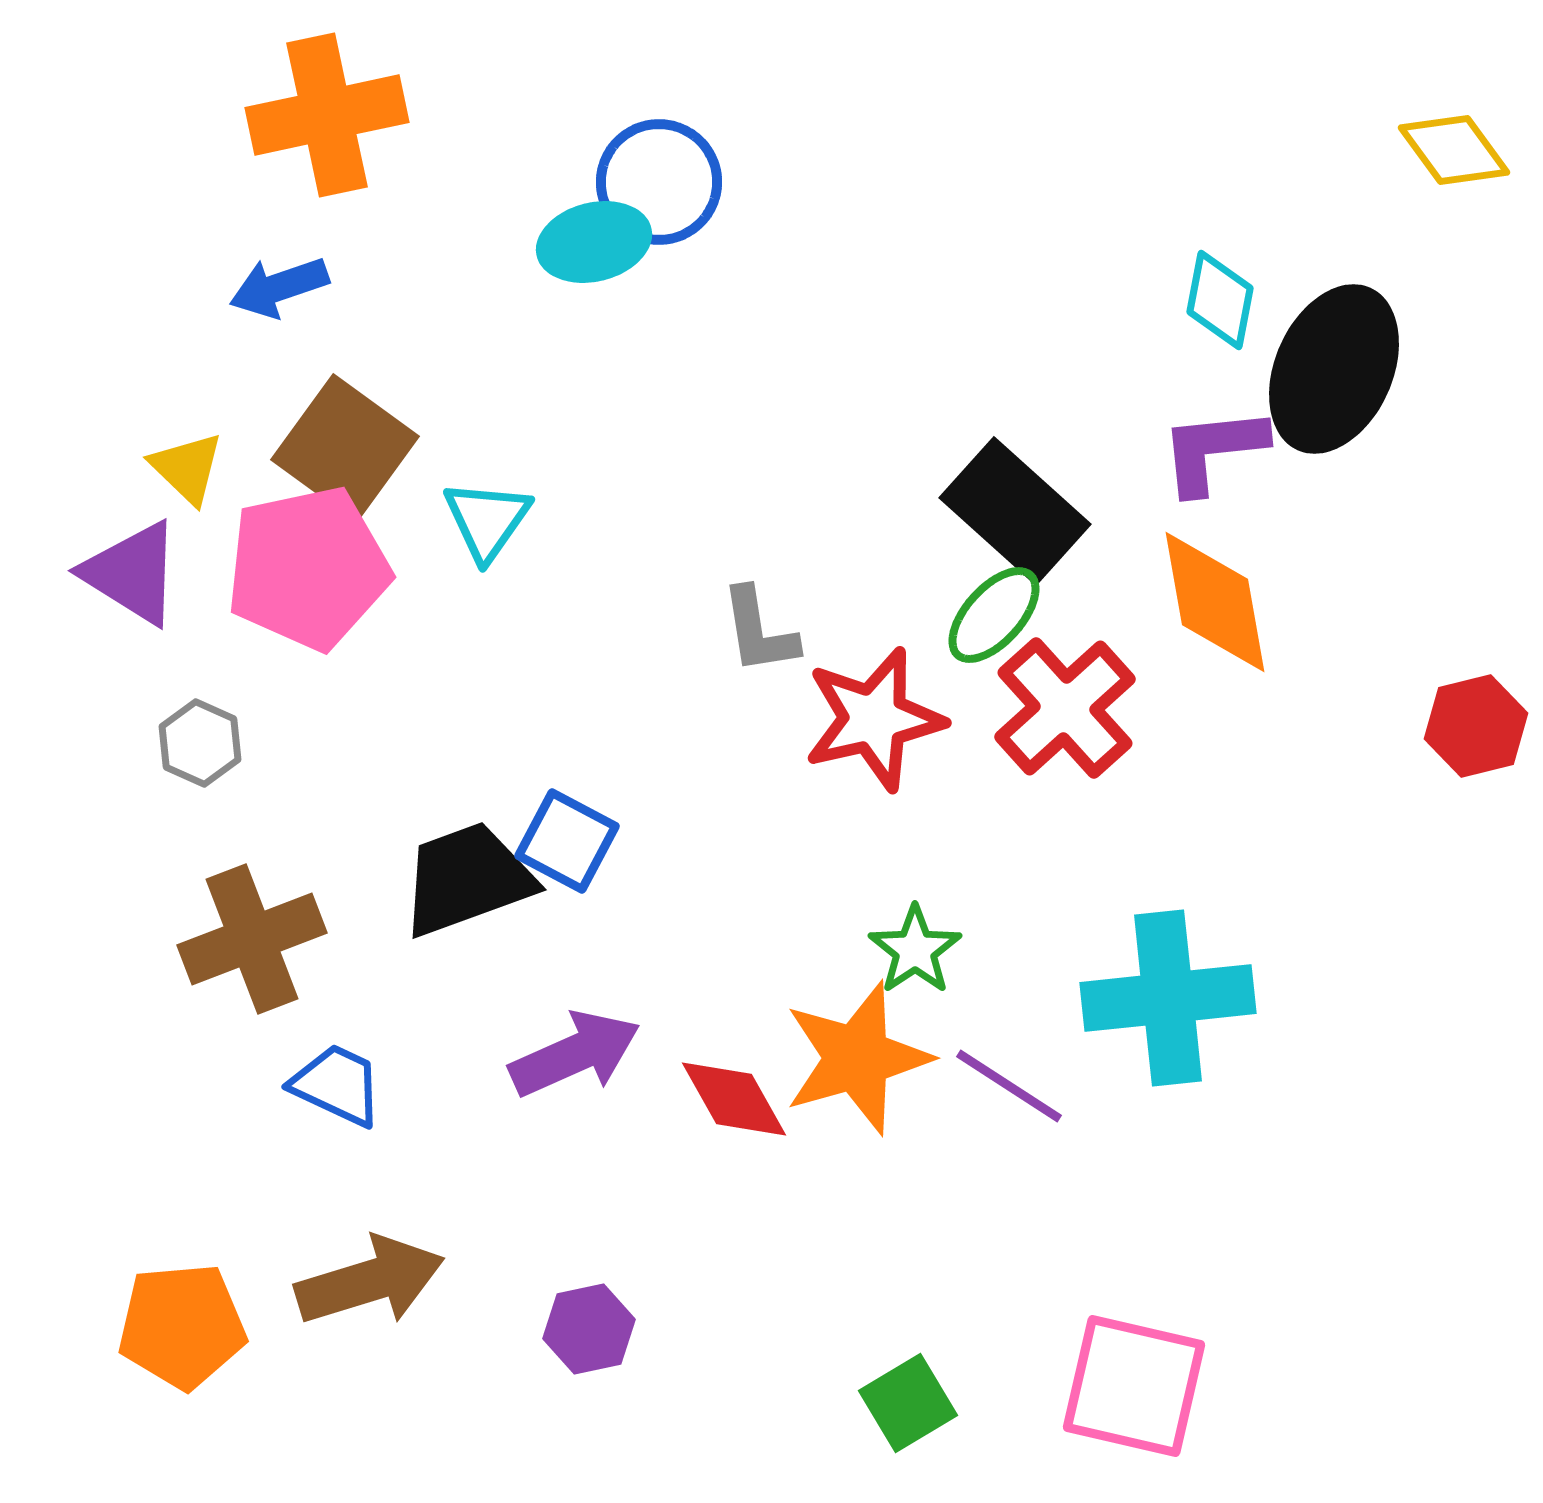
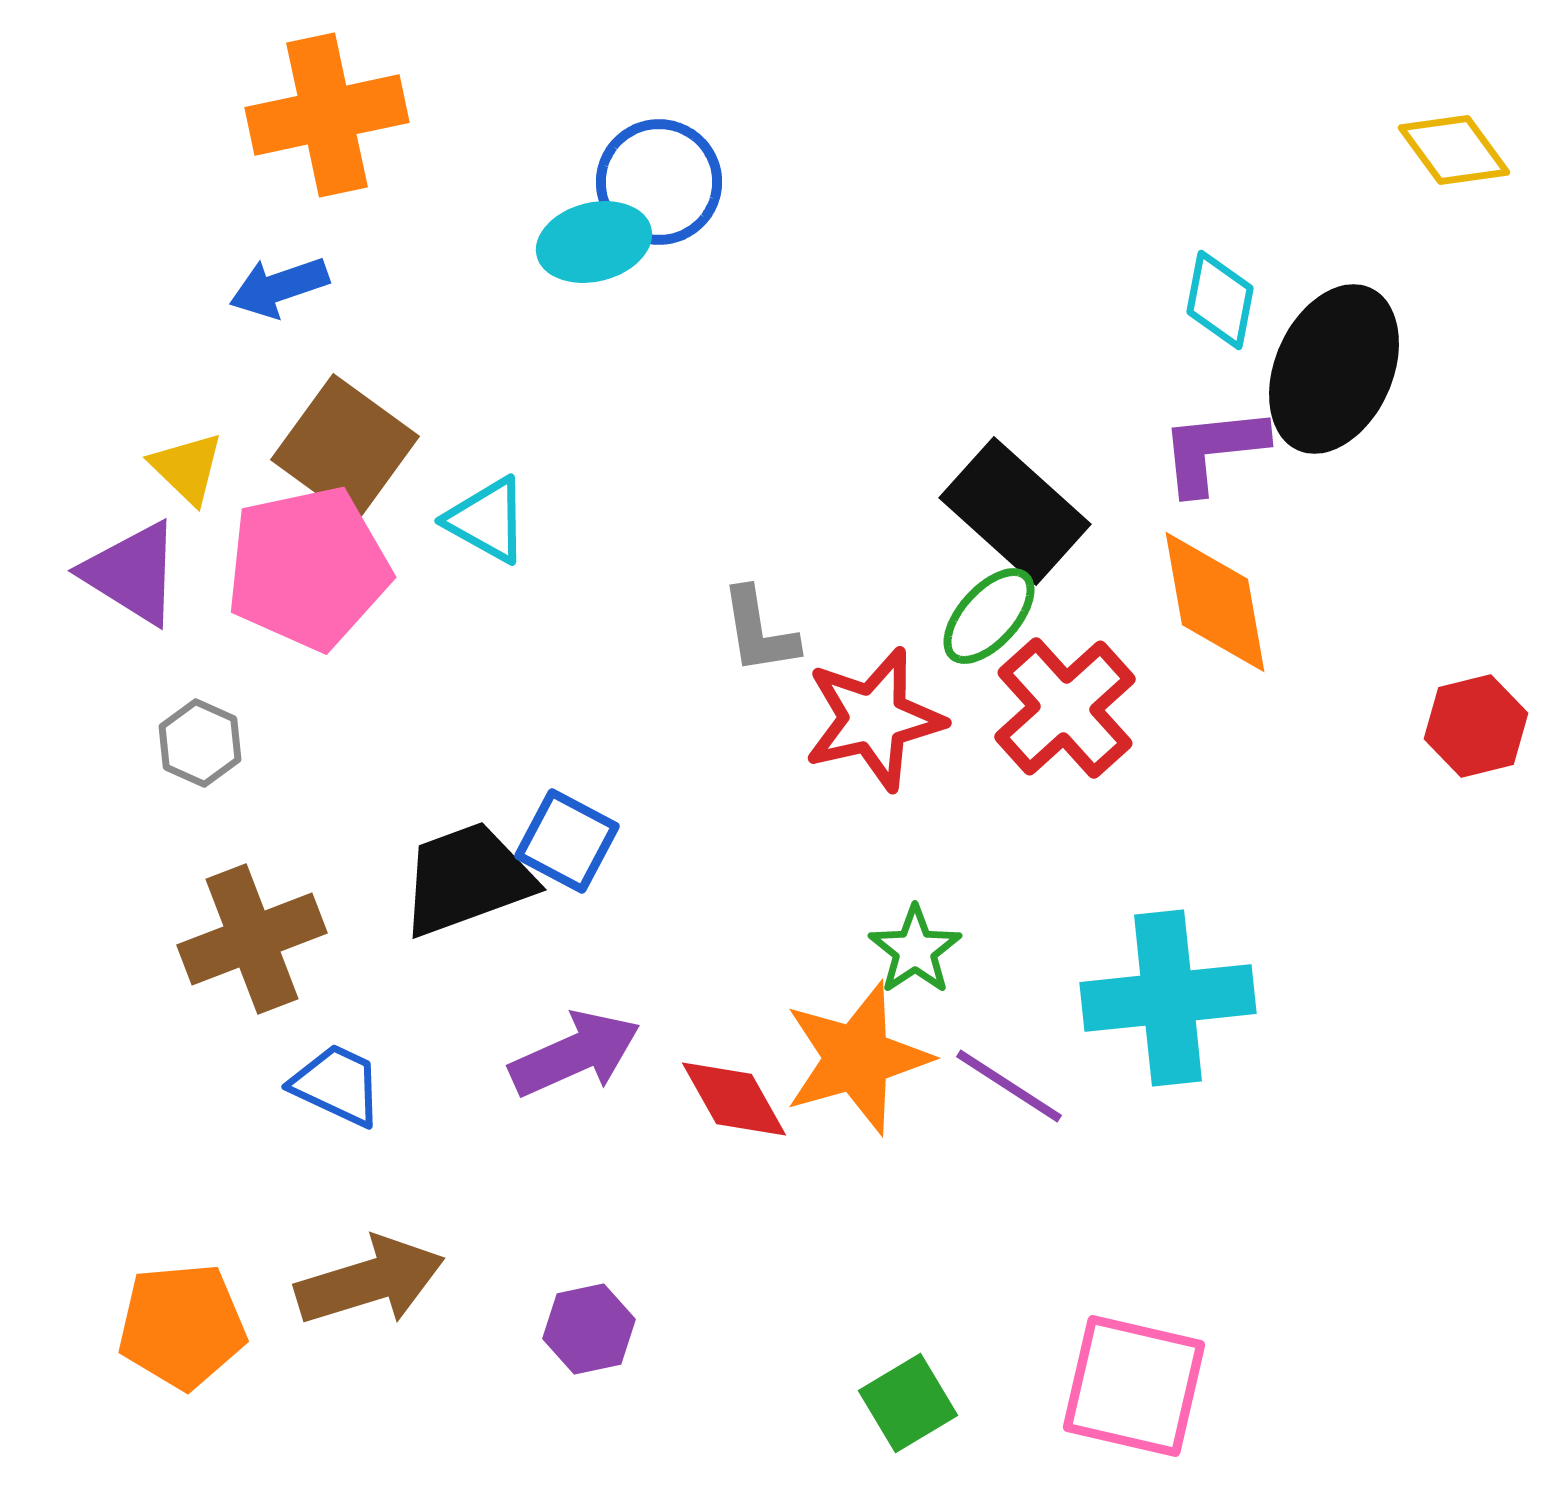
cyan triangle: rotated 36 degrees counterclockwise
green ellipse: moved 5 px left, 1 px down
